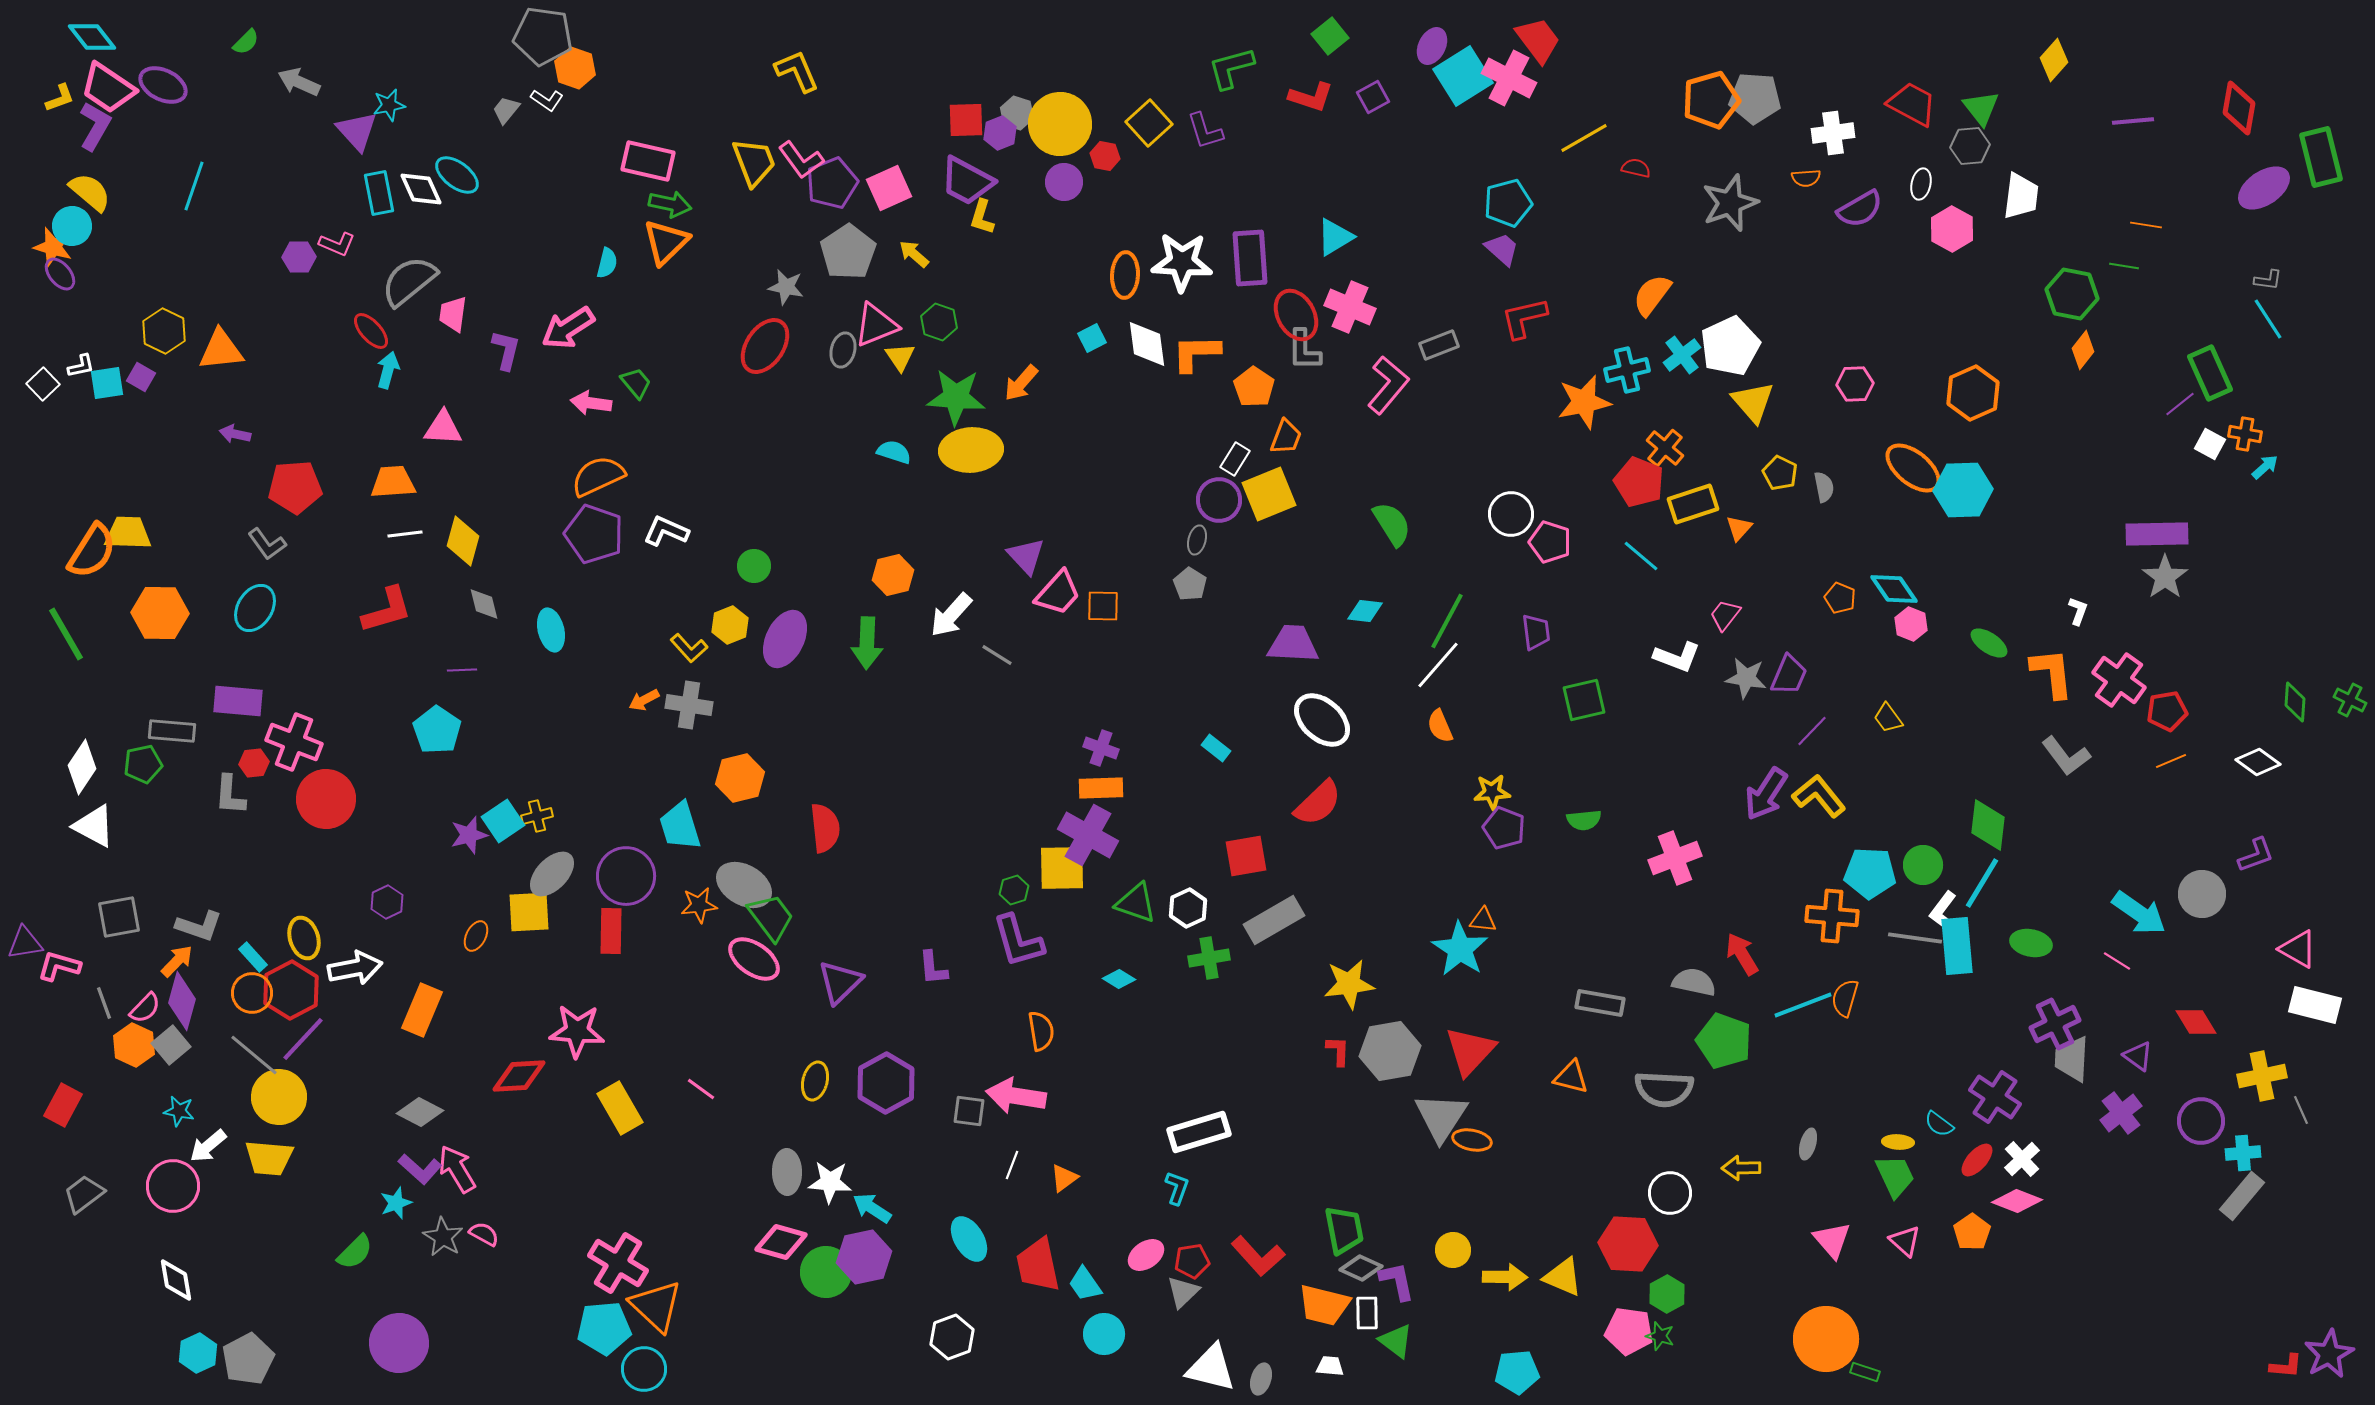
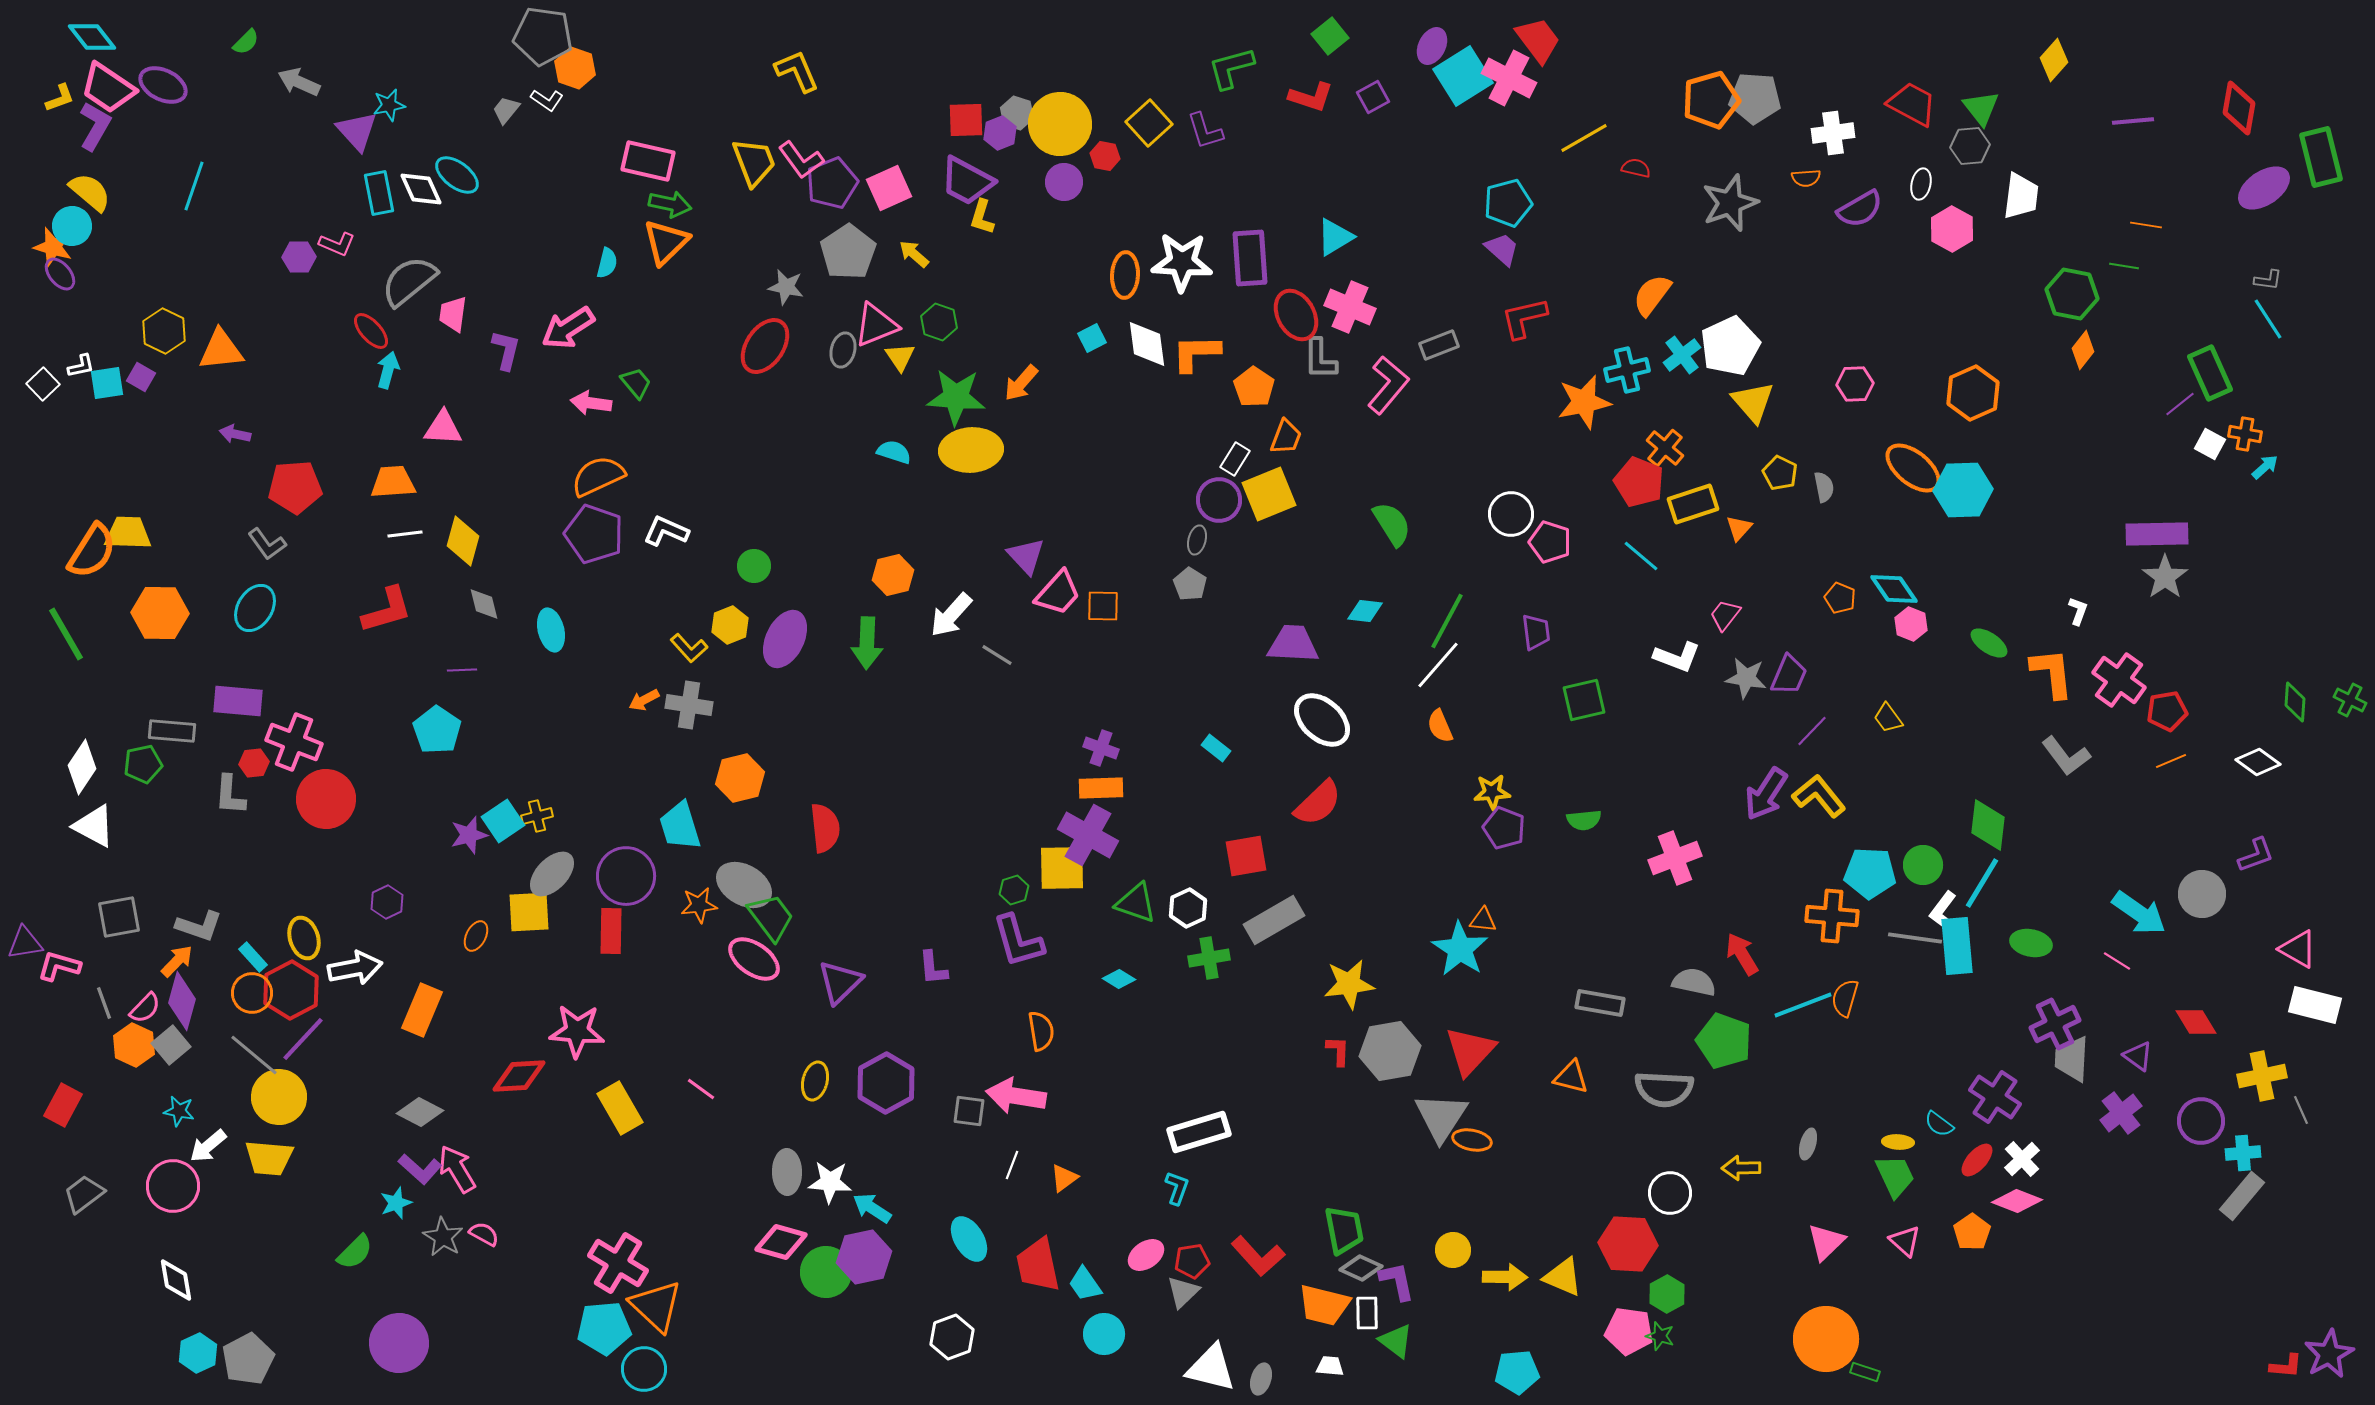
gray L-shape at (1304, 350): moved 16 px right, 9 px down
pink triangle at (1832, 1240): moved 6 px left, 2 px down; rotated 27 degrees clockwise
